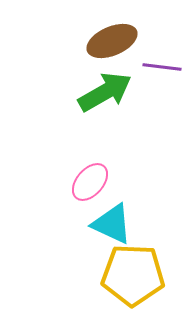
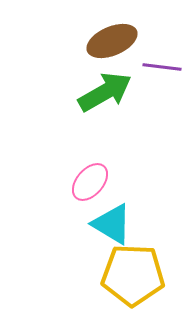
cyan triangle: rotated 6 degrees clockwise
